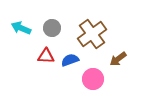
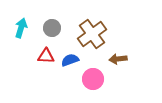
cyan arrow: rotated 84 degrees clockwise
brown arrow: rotated 30 degrees clockwise
